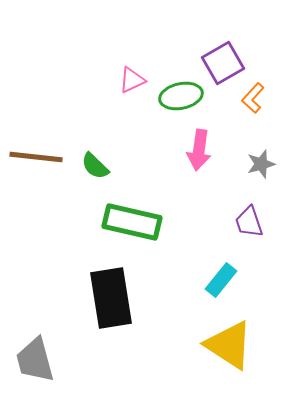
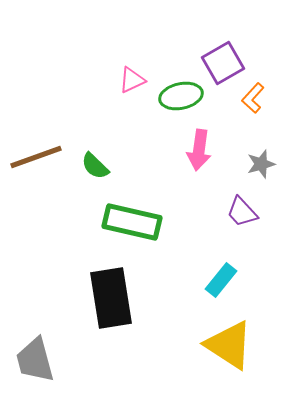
brown line: rotated 26 degrees counterclockwise
purple trapezoid: moved 7 px left, 10 px up; rotated 24 degrees counterclockwise
